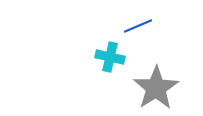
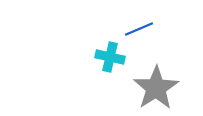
blue line: moved 1 px right, 3 px down
